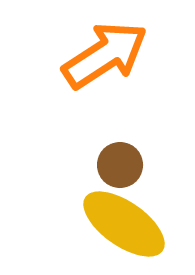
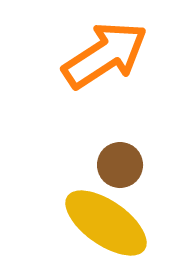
yellow ellipse: moved 18 px left, 1 px up
